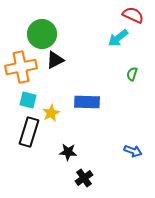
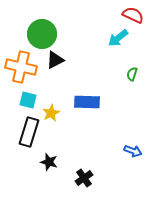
orange cross: rotated 24 degrees clockwise
black star: moved 19 px left, 10 px down; rotated 12 degrees clockwise
